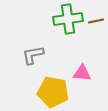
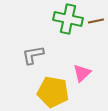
green cross: rotated 20 degrees clockwise
pink triangle: rotated 48 degrees counterclockwise
